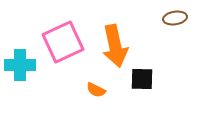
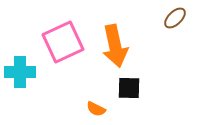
brown ellipse: rotated 35 degrees counterclockwise
cyan cross: moved 7 px down
black square: moved 13 px left, 9 px down
orange semicircle: moved 19 px down
